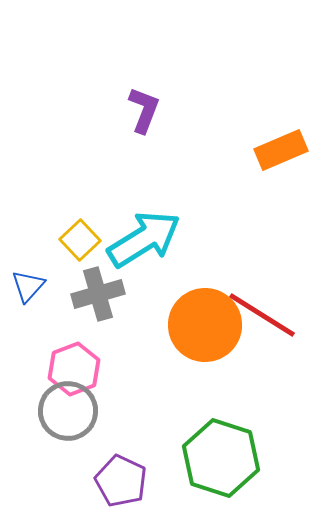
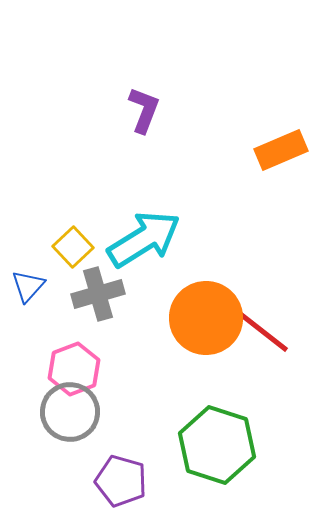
yellow square: moved 7 px left, 7 px down
red line: moved 5 px left, 12 px down; rotated 6 degrees clockwise
orange circle: moved 1 px right, 7 px up
gray circle: moved 2 px right, 1 px down
green hexagon: moved 4 px left, 13 px up
purple pentagon: rotated 9 degrees counterclockwise
